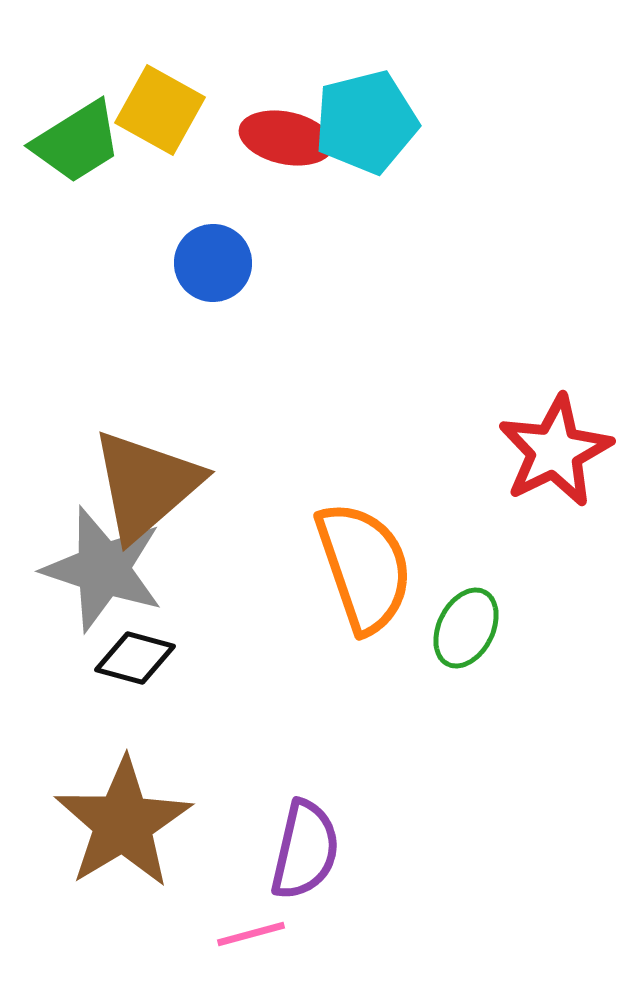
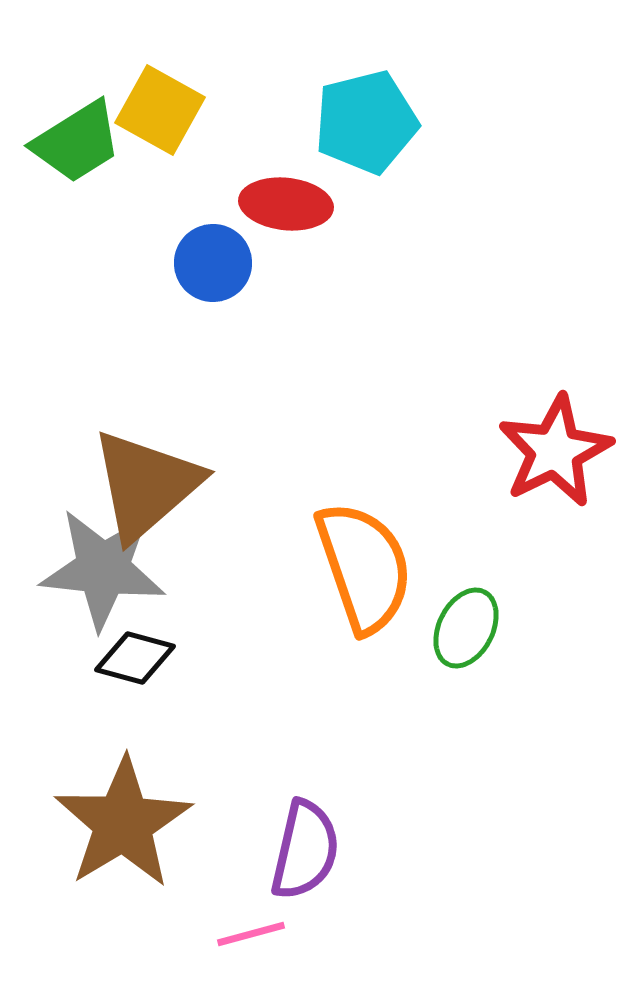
red ellipse: moved 66 px down; rotated 6 degrees counterclockwise
gray star: rotated 12 degrees counterclockwise
